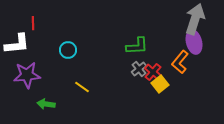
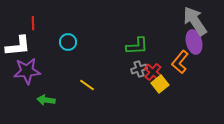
gray arrow: moved 2 px down; rotated 52 degrees counterclockwise
white L-shape: moved 1 px right, 2 px down
cyan circle: moved 8 px up
gray cross: rotated 21 degrees clockwise
purple star: moved 4 px up
yellow line: moved 5 px right, 2 px up
green arrow: moved 4 px up
